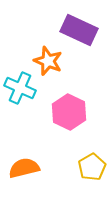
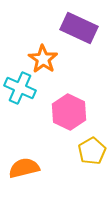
purple rectangle: moved 2 px up
orange star: moved 5 px left, 2 px up; rotated 12 degrees clockwise
yellow pentagon: moved 16 px up
